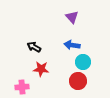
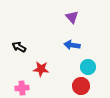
black arrow: moved 15 px left
cyan circle: moved 5 px right, 5 px down
red circle: moved 3 px right, 5 px down
pink cross: moved 1 px down
